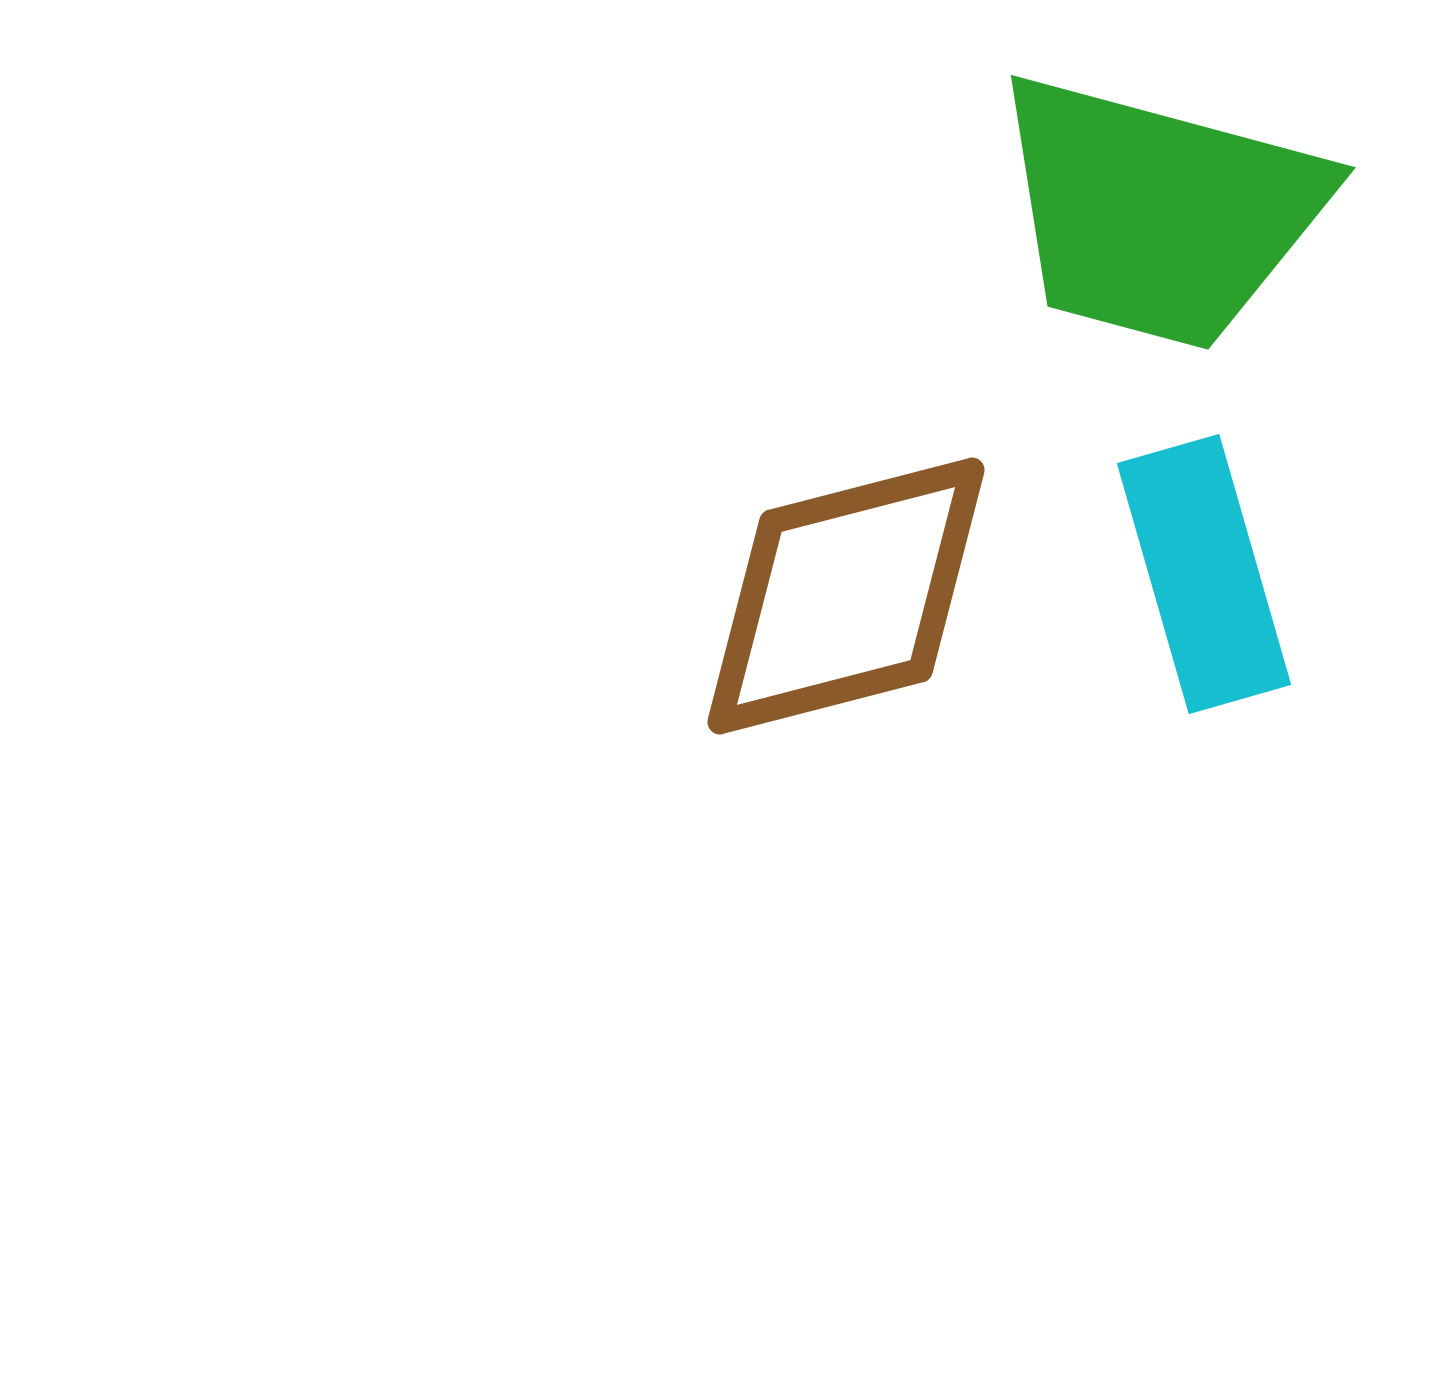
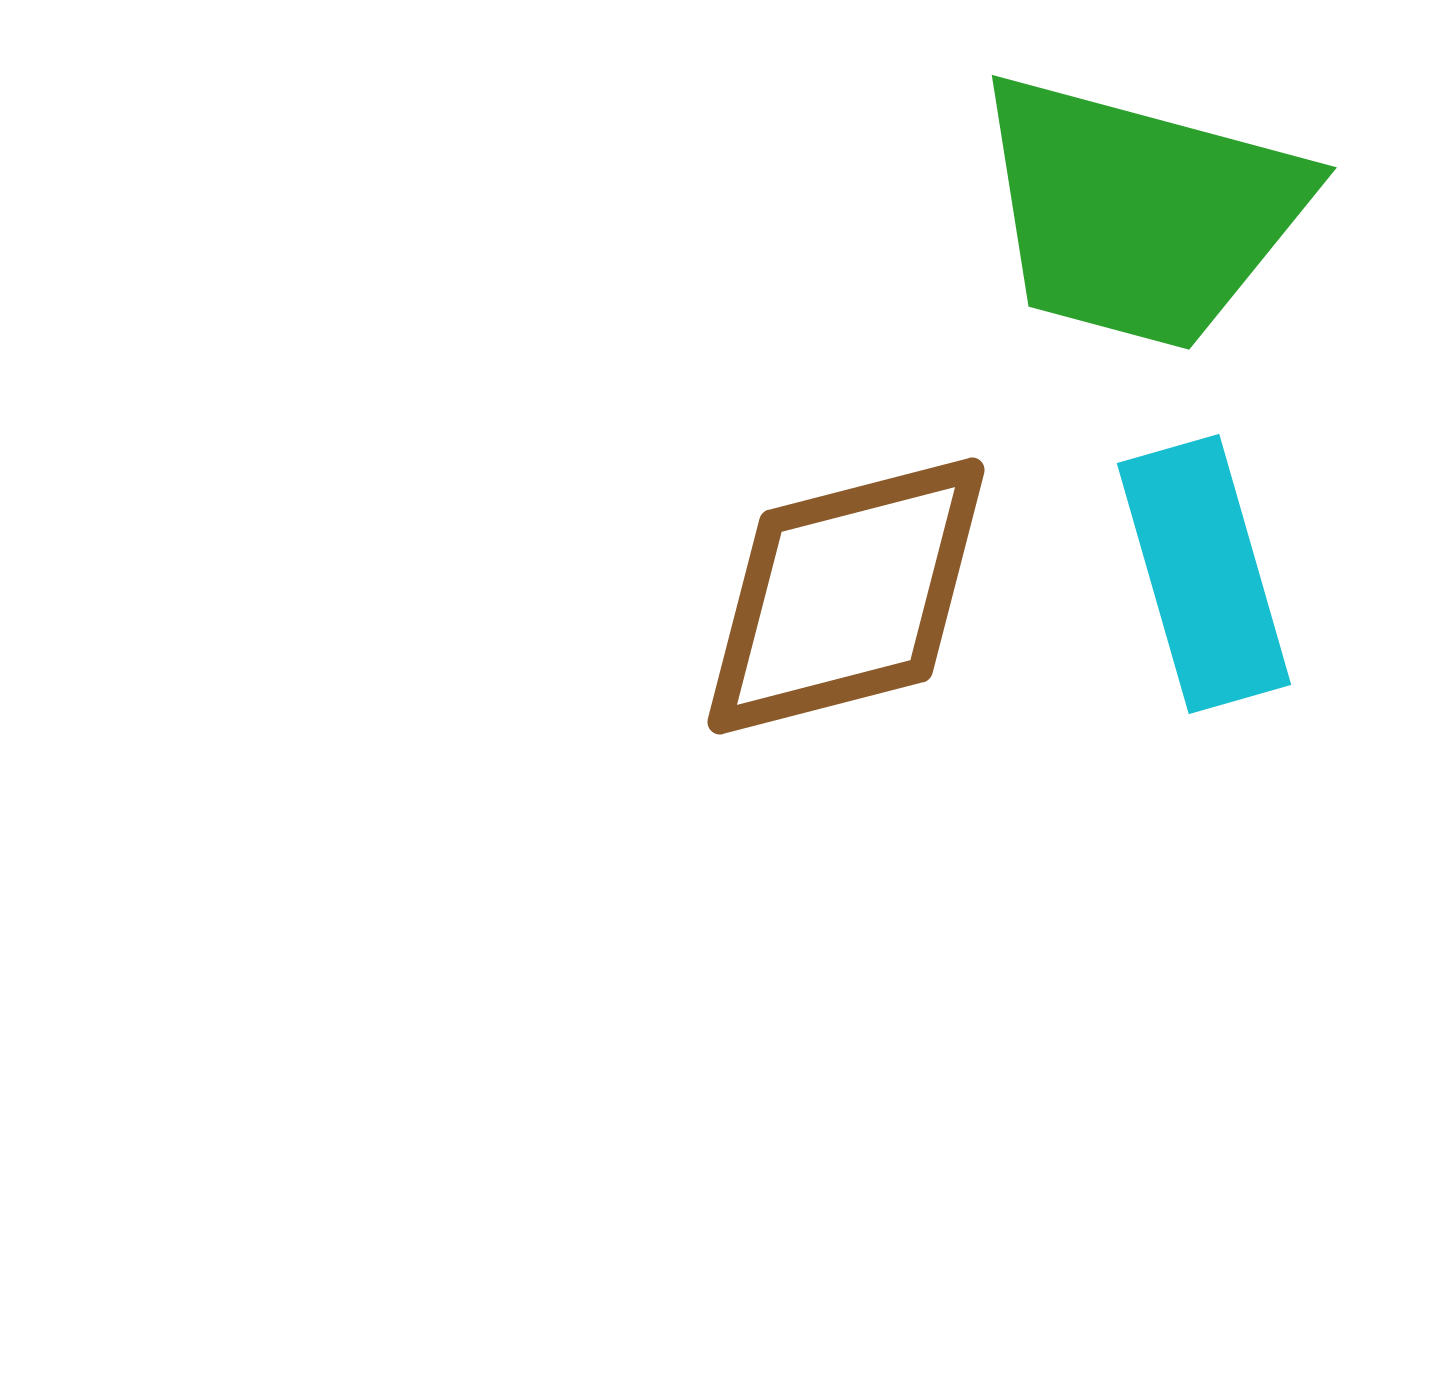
green trapezoid: moved 19 px left
